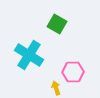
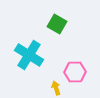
pink hexagon: moved 2 px right
